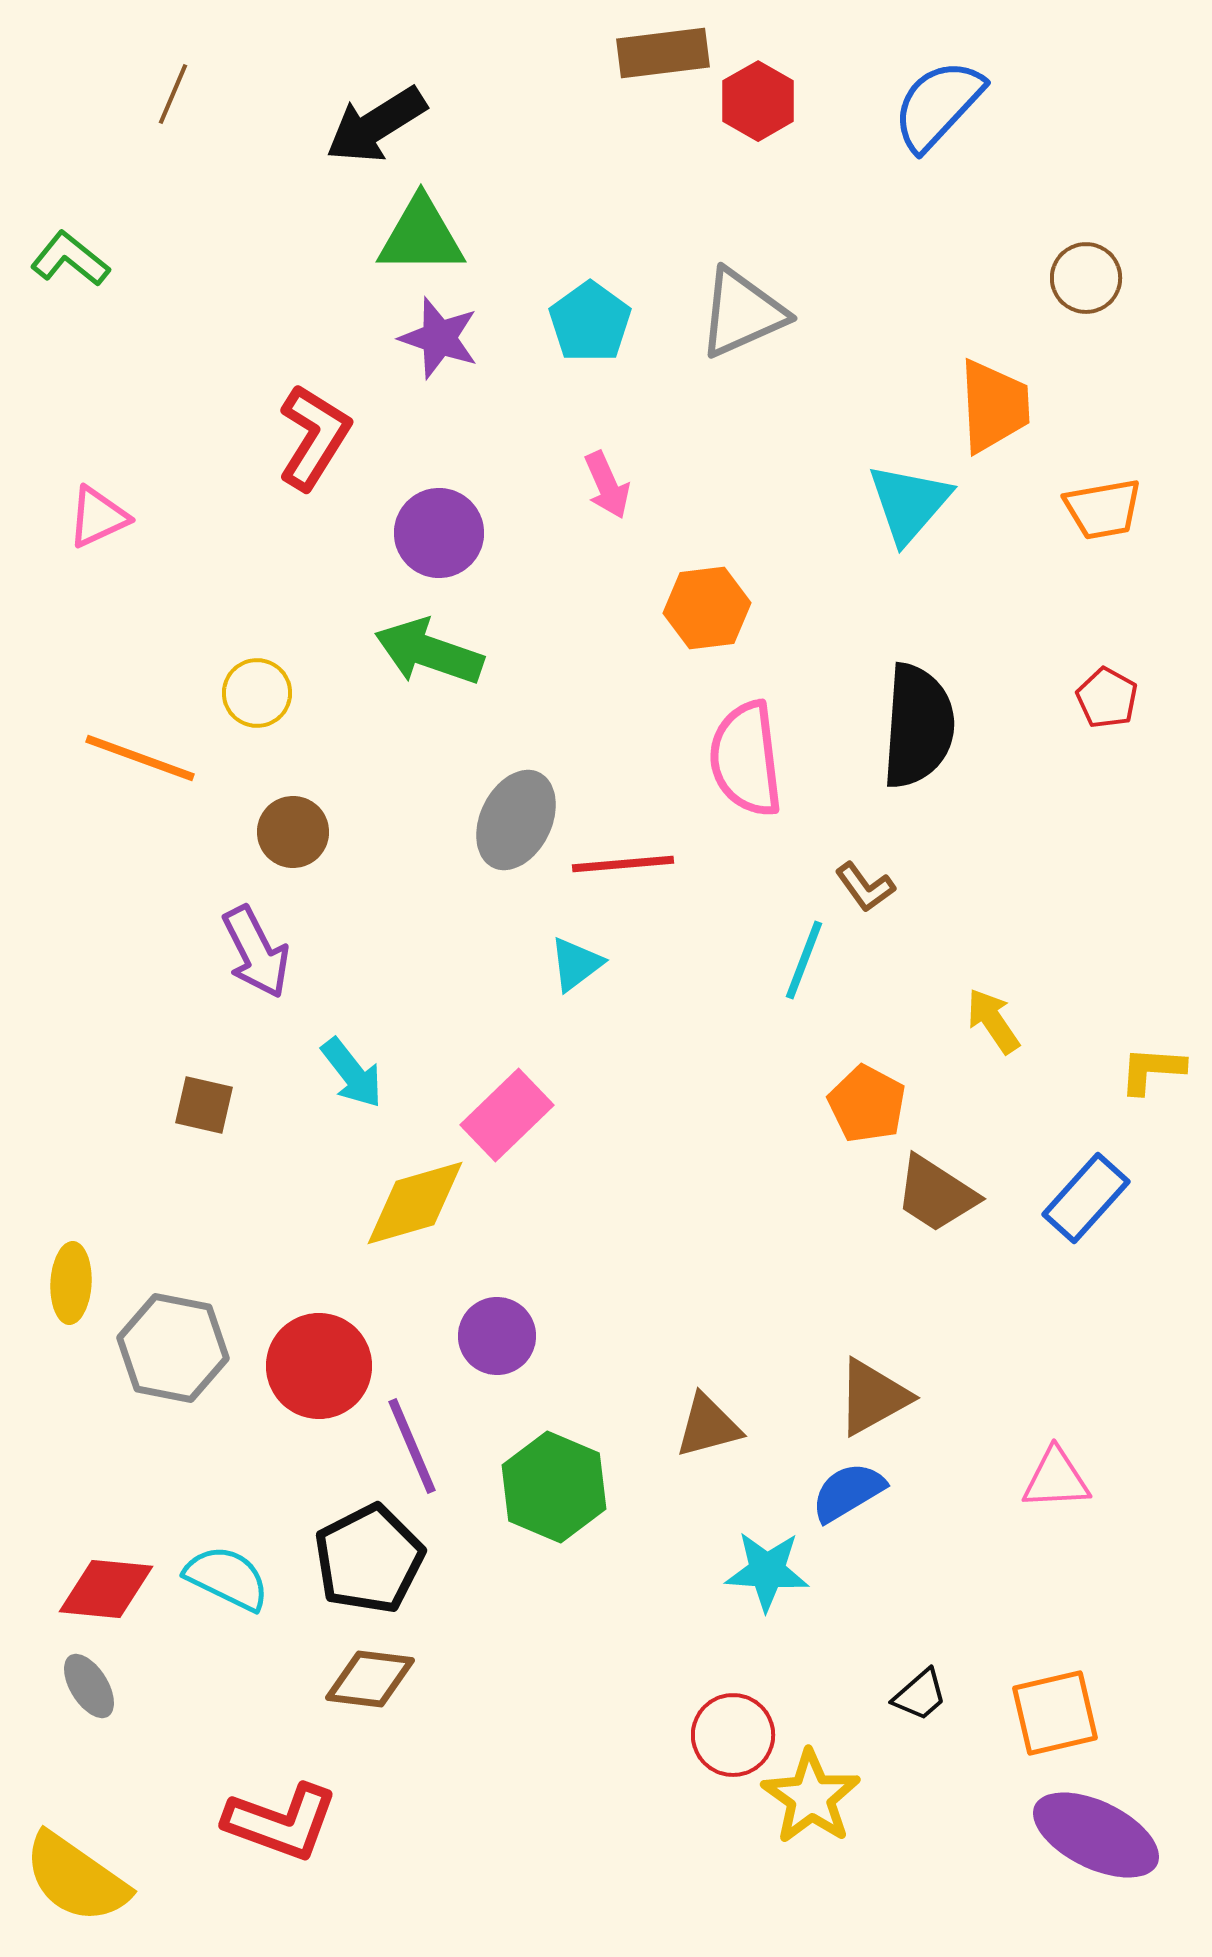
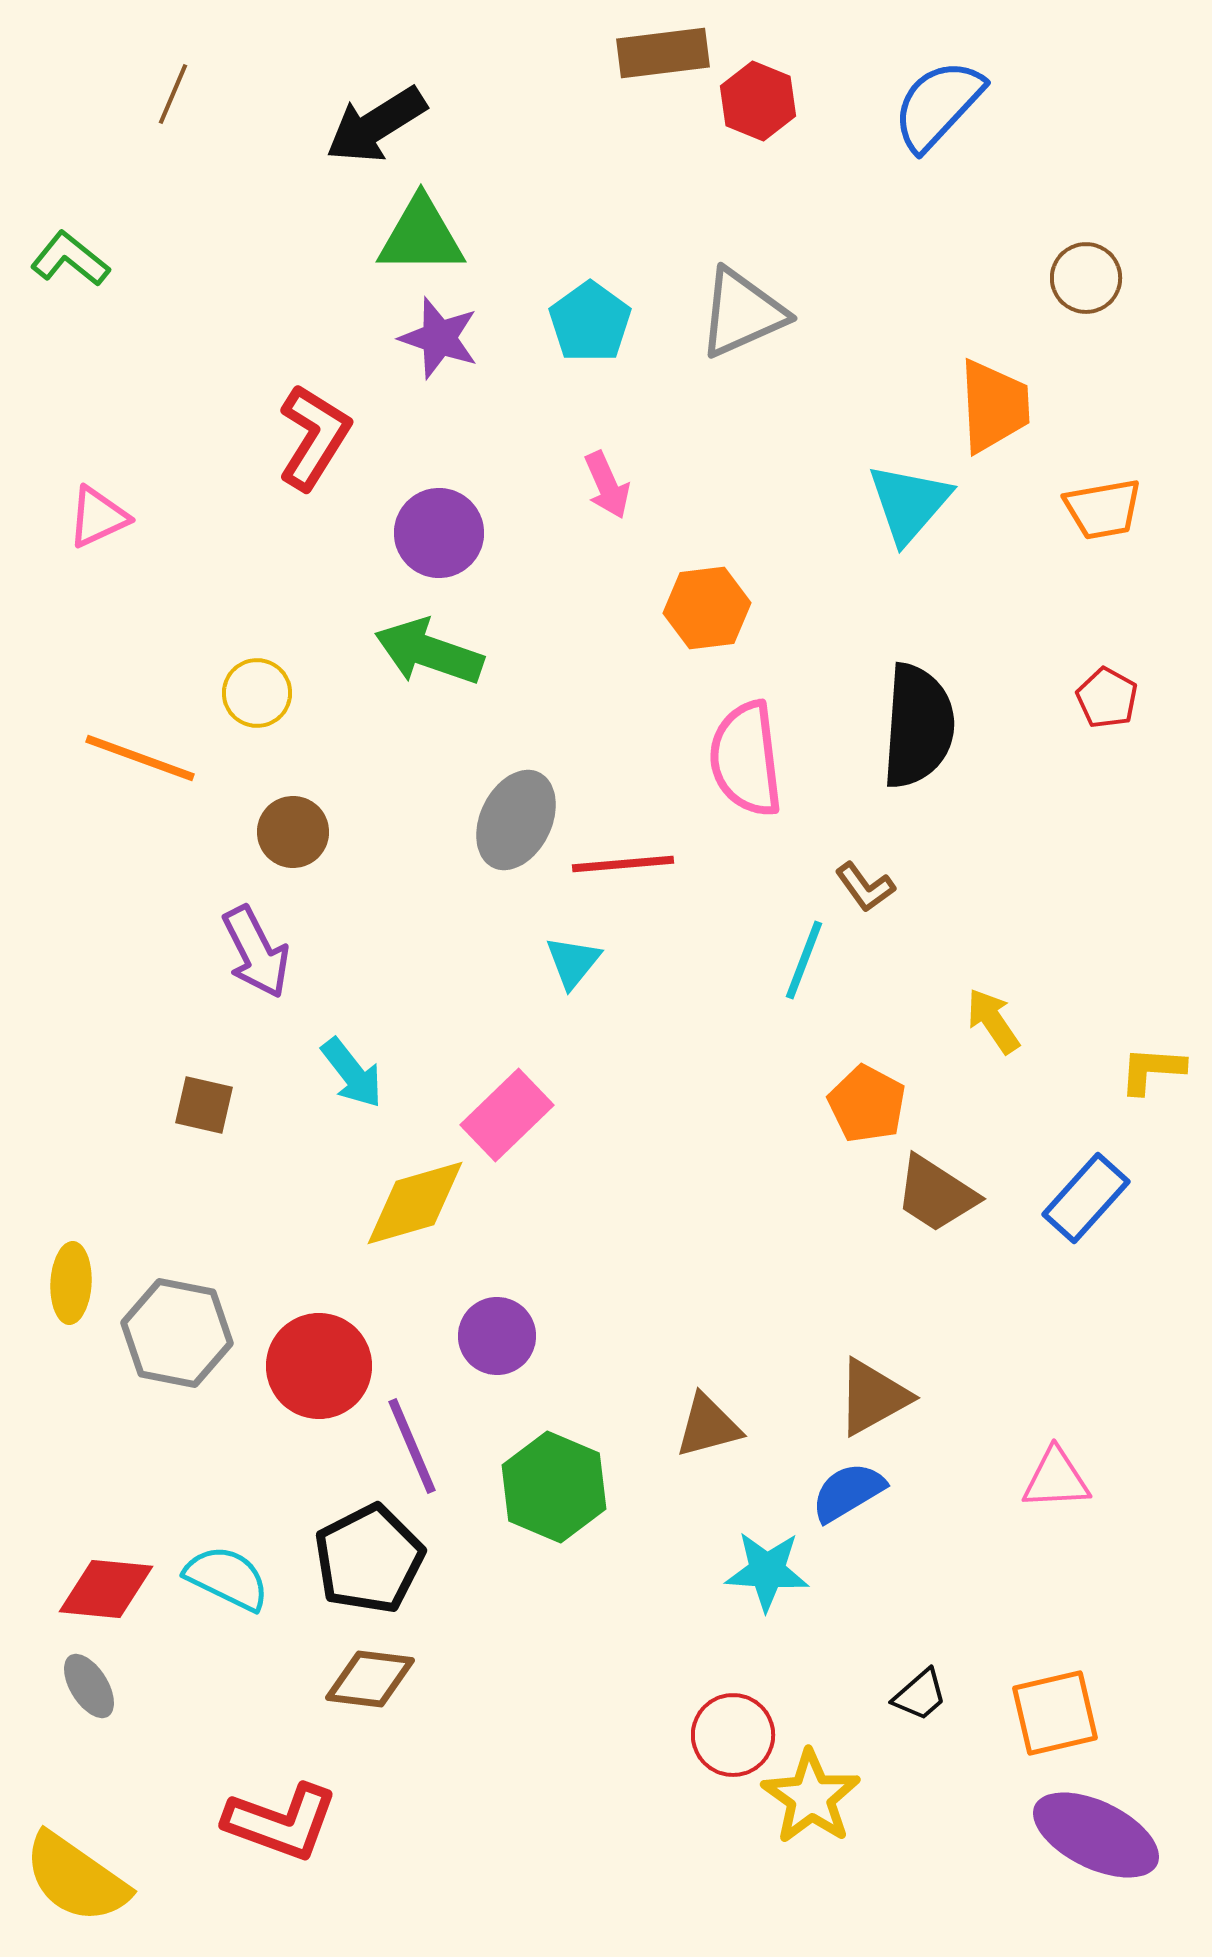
red hexagon at (758, 101): rotated 8 degrees counterclockwise
cyan triangle at (576, 964): moved 3 px left, 2 px up; rotated 14 degrees counterclockwise
gray hexagon at (173, 1348): moved 4 px right, 15 px up
